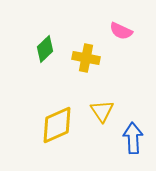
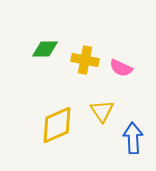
pink semicircle: moved 37 px down
green diamond: rotated 44 degrees clockwise
yellow cross: moved 1 px left, 2 px down
